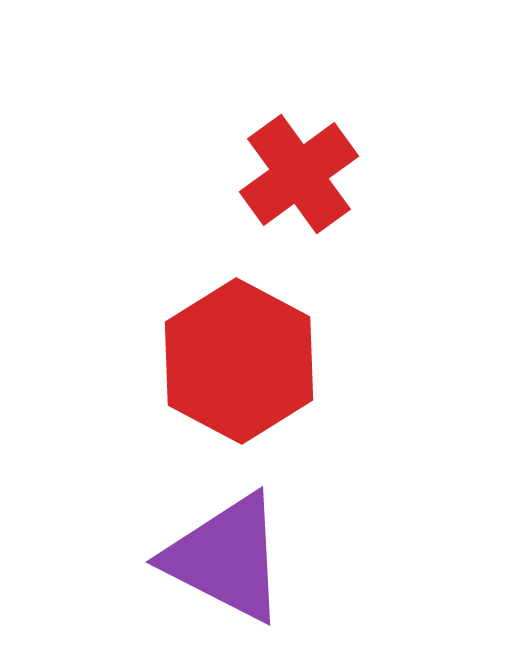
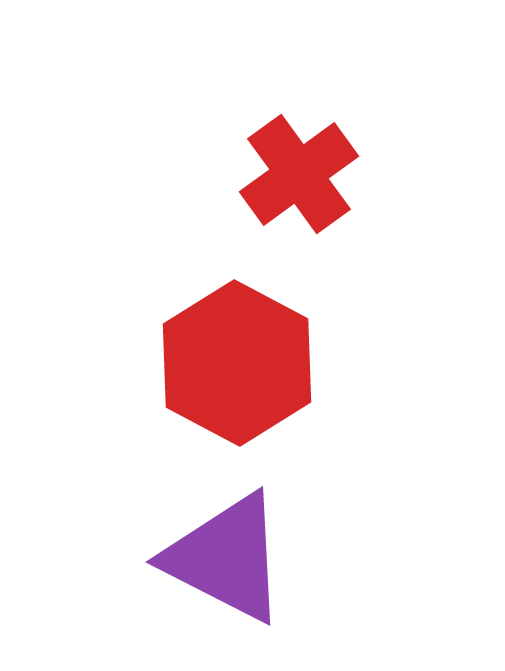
red hexagon: moved 2 px left, 2 px down
